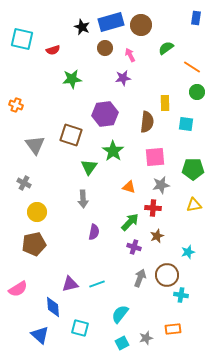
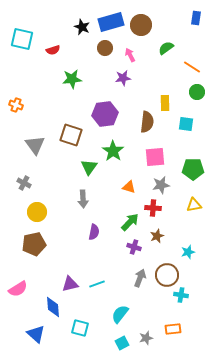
blue triangle at (40, 335): moved 4 px left, 1 px up
